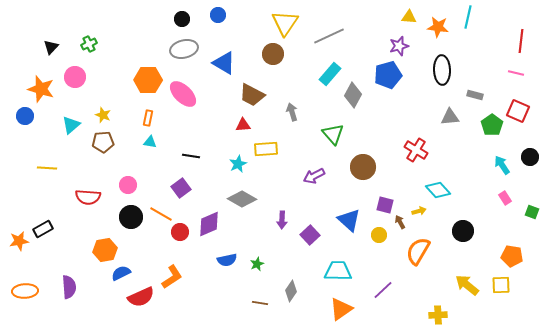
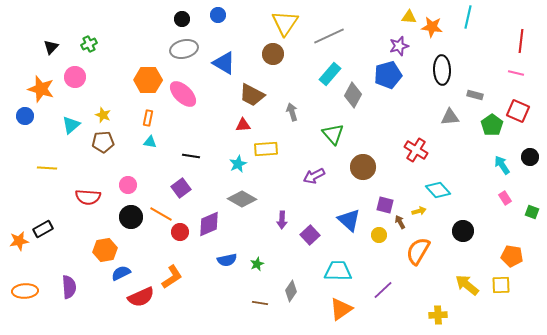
orange star at (438, 27): moved 6 px left
